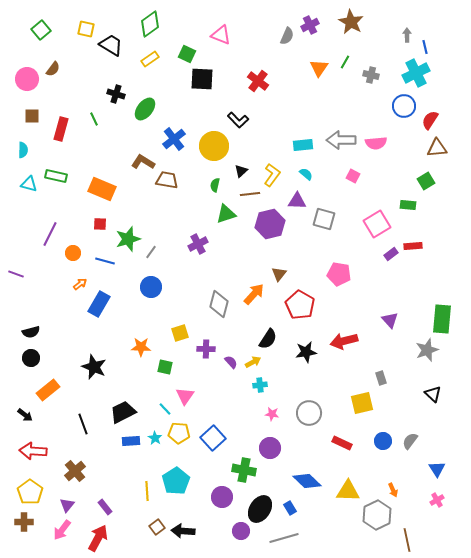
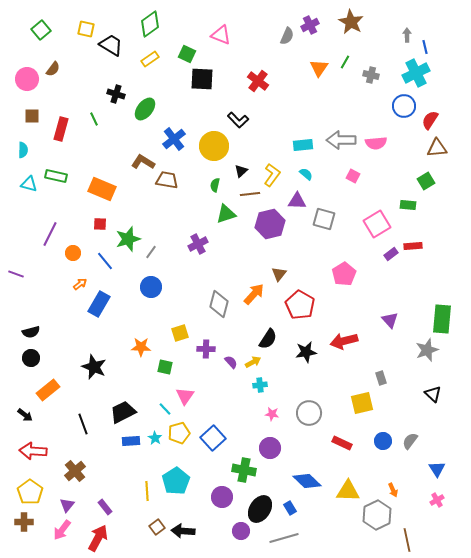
blue line at (105, 261): rotated 36 degrees clockwise
pink pentagon at (339, 274): moved 5 px right; rotated 30 degrees clockwise
yellow pentagon at (179, 433): rotated 20 degrees counterclockwise
